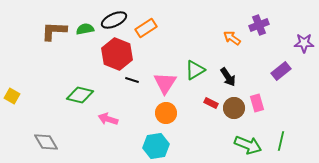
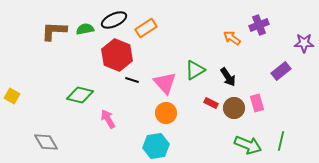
red hexagon: moved 1 px down
pink triangle: rotated 15 degrees counterclockwise
pink arrow: rotated 42 degrees clockwise
